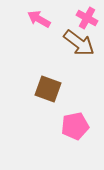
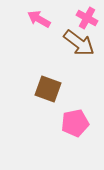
pink pentagon: moved 3 px up
